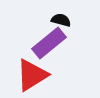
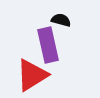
purple rectangle: moved 1 px left, 2 px down; rotated 64 degrees counterclockwise
